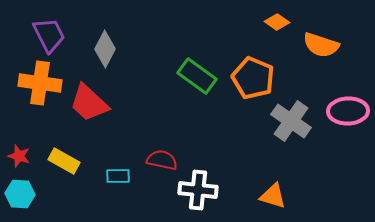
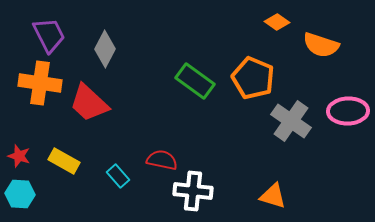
green rectangle: moved 2 px left, 5 px down
cyan rectangle: rotated 50 degrees clockwise
white cross: moved 5 px left, 1 px down
